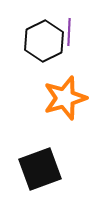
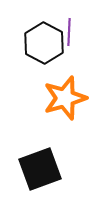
black hexagon: moved 2 px down; rotated 6 degrees counterclockwise
